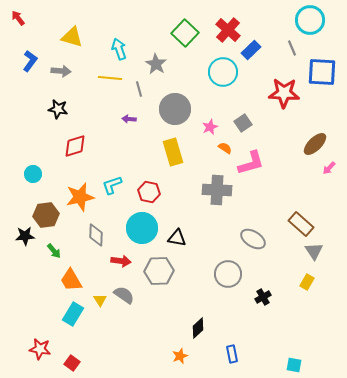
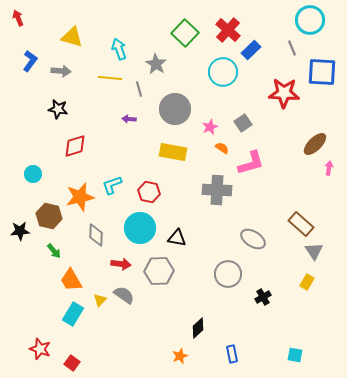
red arrow at (18, 18): rotated 14 degrees clockwise
orange semicircle at (225, 148): moved 3 px left
yellow rectangle at (173, 152): rotated 64 degrees counterclockwise
pink arrow at (329, 168): rotated 144 degrees clockwise
brown hexagon at (46, 215): moved 3 px right, 1 px down; rotated 20 degrees clockwise
cyan circle at (142, 228): moved 2 px left
black star at (25, 236): moved 5 px left, 5 px up
red arrow at (121, 261): moved 3 px down
yellow triangle at (100, 300): rotated 16 degrees clockwise
red star at (40, 349): rotated 10 degrees clockwise
cyan square at (294, 365): moved 1 px right, 10 px up
